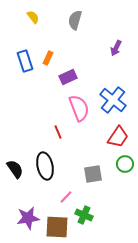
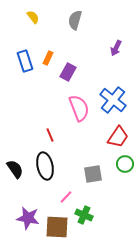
purple rectangle: moved 5 px up; rotated 36 degrees counterclockwise
red line: moved 8 px left, 3 px down
purple star: rotated 20 degrees clockwise
